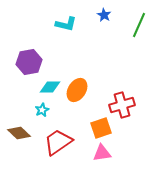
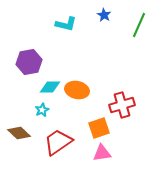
orange ellipse: rotated 70 degrees clockwise
orange square: moved 2 px left
